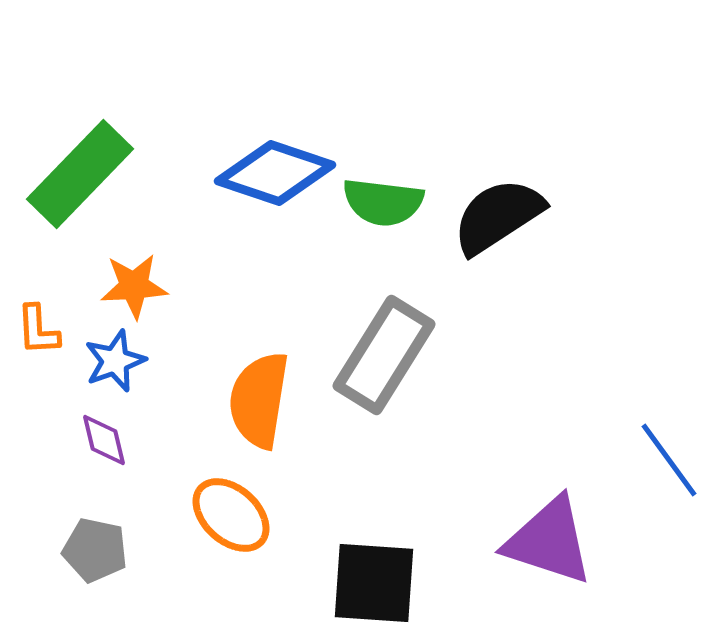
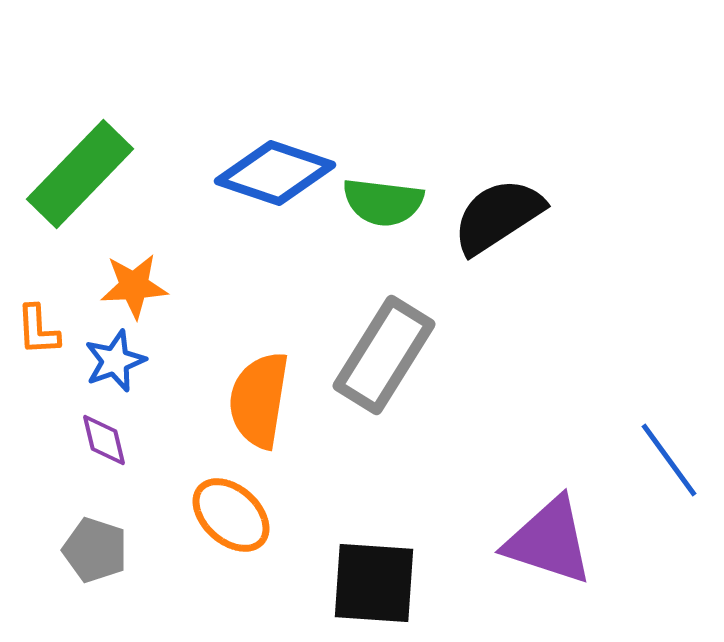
gray pentagon: rotated 6 degrees clockwise
